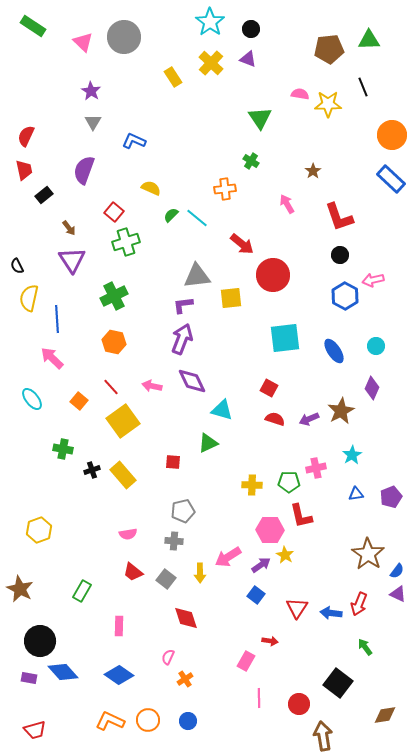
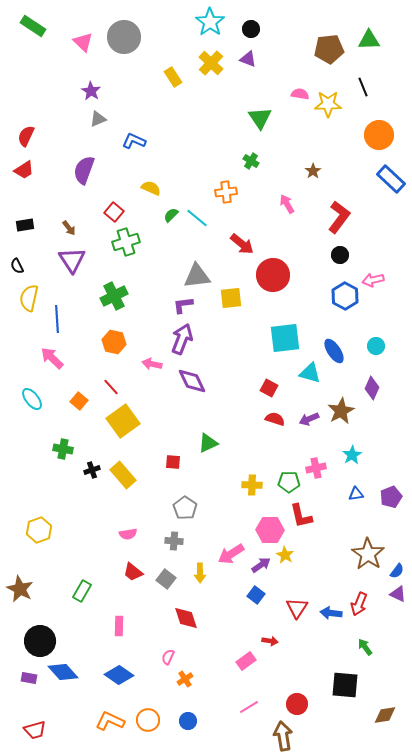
gray triangle at (93, 122): moved 5 px right, 3 px up; rotated 36 degrees clockwise
orange circle at (392, 135): moved 13 px left
red trapezoid at (24, 170): rotated 70 degrees clockwise
orange cross at (225, 189): moved 1 px right, 3 px down
black rectangle at (44, 195): moved 19 px left, 30 px down; rotated 30 degrees clockwise
red L-shape at (339, 217): rotated 124 degrees counterclockwise
pink arrow at (152, 386): moved 22 px up
cyan triangle at (222, 410): moved 88 px right, 37 px up
gray pentagon at (183, 511): moved 2 px right, 3 px up; rotated 25 degrees counterclockwise
pink arrow at (228, 557): moved 3 px right, 3 px up
pink rectangle at (246, 661): rotated 24 degrees clockwise
black square at (338, 683): moved 7 px right, 2 px down; rotated 32 degrees counterclockwise
pink line at (259, 698): moved 10 px left, 9 px down; rotated 60 degrees clockwise
red circle at (299, 704): moved 2 px left
brown arrow at (323, 736): moved 40 px left
